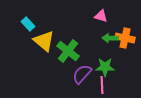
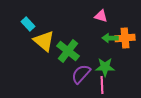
orange cross: rotated 18 degrees counterclockwise
purple semicircle: moved 1 px left
